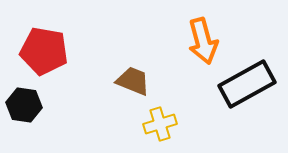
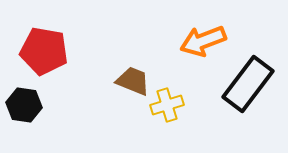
orange arrow: rotated 84 degrees clockwise
black rectangle: moved 1 px right; rotated 24 degrees counterclockwise
yellow cross: moved 7 px right, 19 px up
